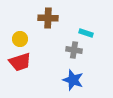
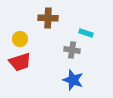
gray cross: moved 2 px left
